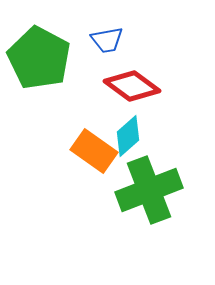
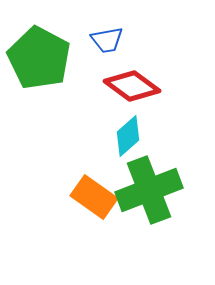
orange rectangle: moved 46 px down
